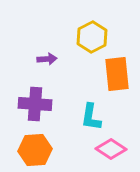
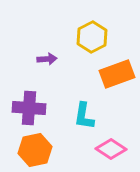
orange rectangle: rotated 76 degrees clockwise
purple cross: moved 6 px left, 4 px down
cyan L-shape: moved 7 px left, 1 px up
orange hexagon: rotated 8 degrees counterclockwise
